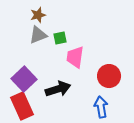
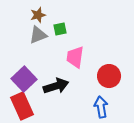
green square: moved 9 px up
black arrow: moved 2 px left, 3 px up
